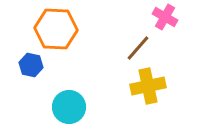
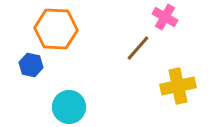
yellow cross: moved 30 px right
